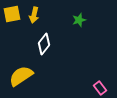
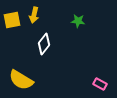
yellow square: moved 6 px down
green star: moved 1 px left, 1 px down; rotated 24 degrees clockwise
yellow semicircle: moved 4 px down; rotated 115 degrees counterclockwise
pink rectangle: moved 4 px up; rotated 24 degrees counterclockwise
